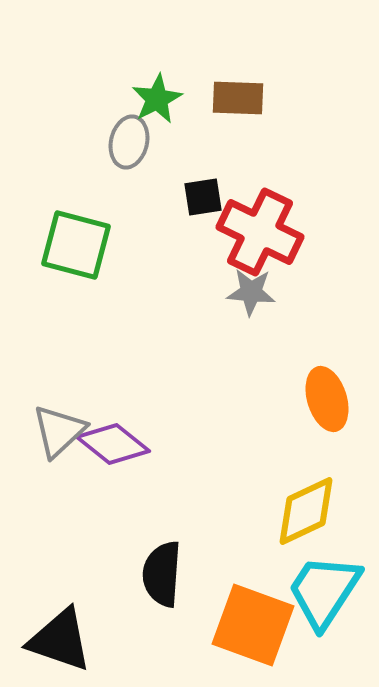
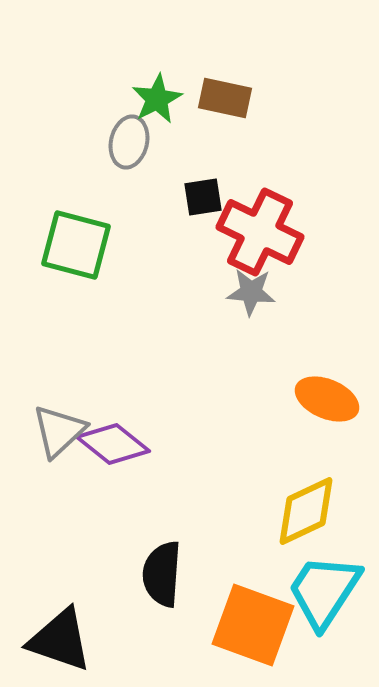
brown rectangle: moved 13 px left; rotated 10 degrees clockwise
orange ellipse: rotated 50 degrees counterclockwise
